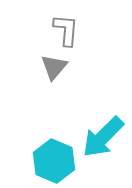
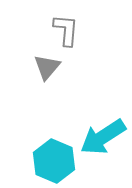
gray triangle: moved 7 px left
cyan arrow: rotated 12 degrees clockwise
